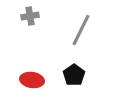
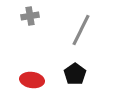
black pentagon: moved 1 px right, 1 px up
